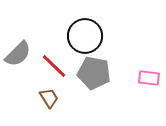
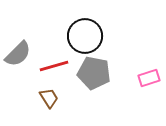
red line: rotated 60 degrees counterclockwise
pink rectangle: rotated 25 degrees counterclockwise
